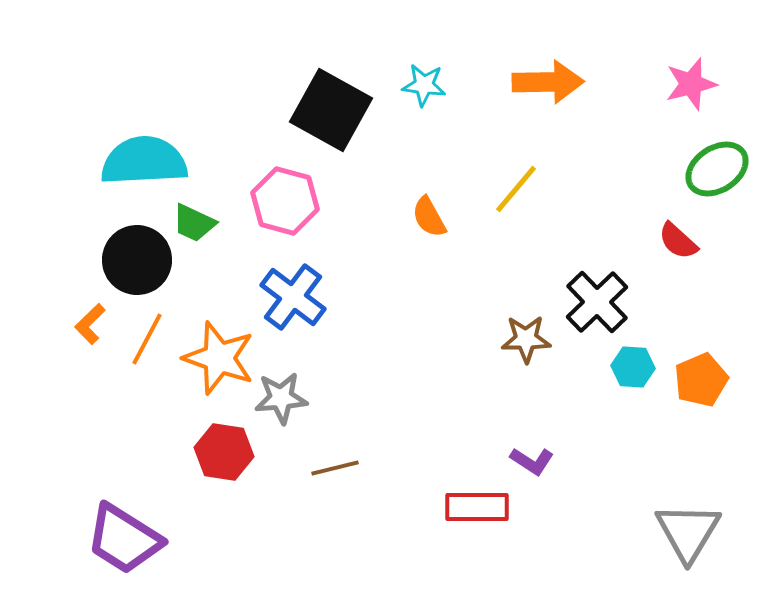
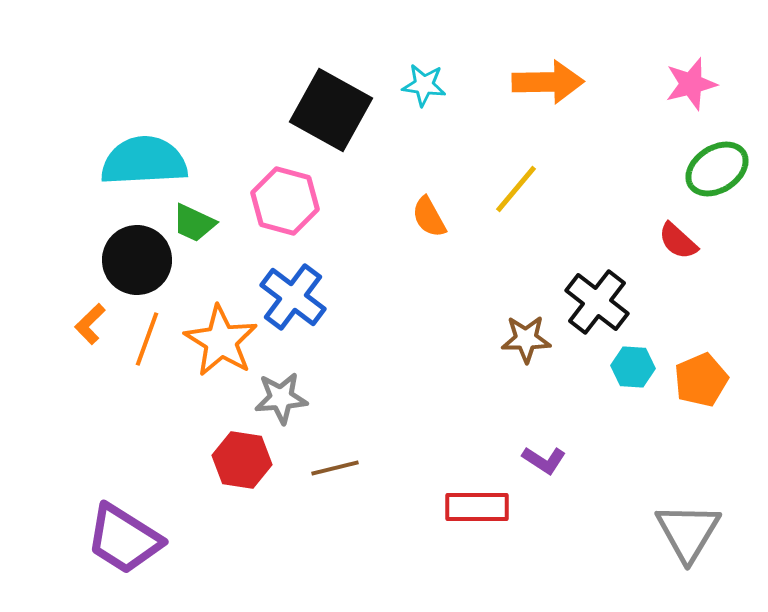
black cross: rotated 8 degrees counterclockwise
orange line: rotated 8 degrees counterclockwise
orange star: moved 2 px right, 17 px up; rotated 12 degrees clockwise
red hexagon: moved 18 px right, 8 px down
purple L-shape: moved 12 px right, 1 px up
